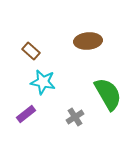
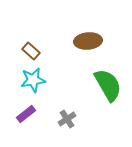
cyan star: moved 10 px left, 2 px up; rotated 20 degrees counterclockwise
green semicircle: moved 9 px up
gray cross: moved 8 px left, 2 px down
